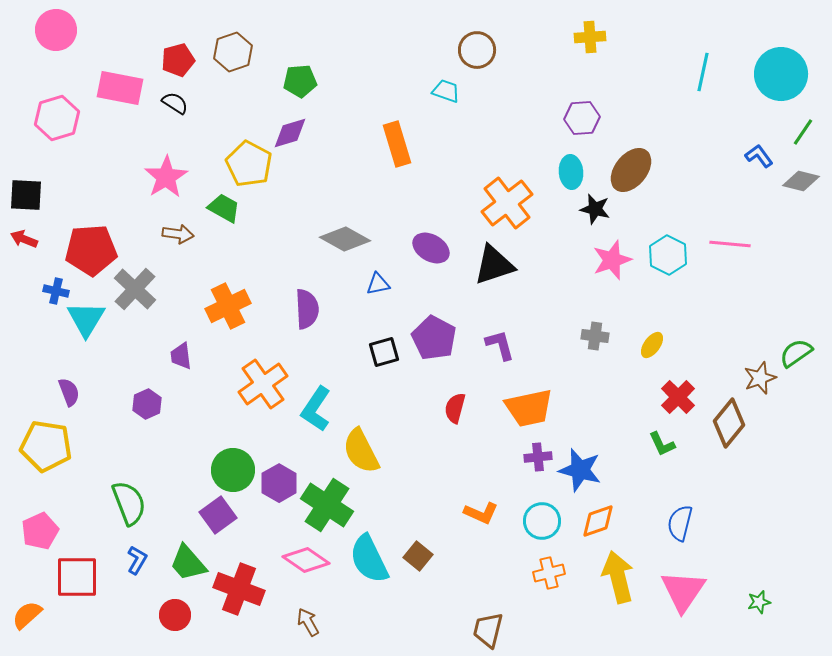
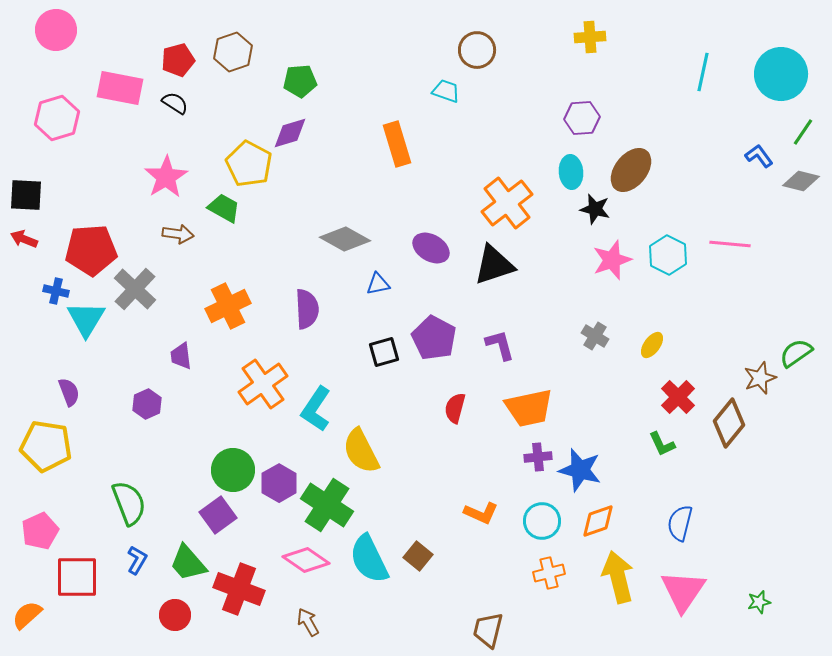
gray cross at (595, 336): rotated 24 degrees clockwise
